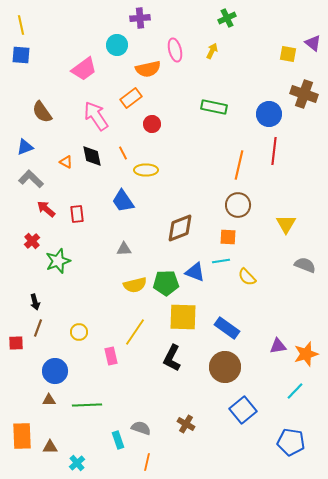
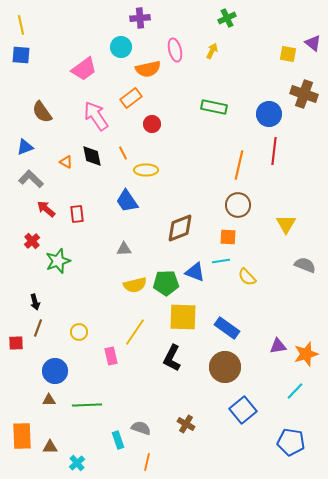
cyan circle at (117, 45): moved 4 px right, 2 px down
blue trapezoid at (123, 201): moved 4 px right
